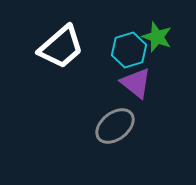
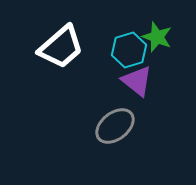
purple triangle: moved 1 px right, 2 px up
